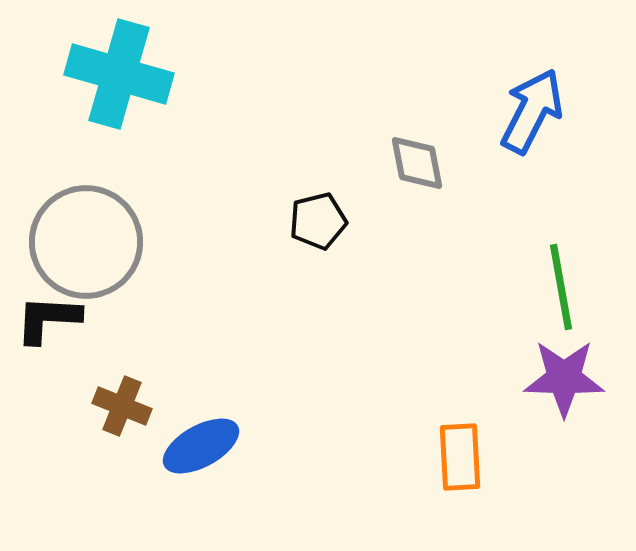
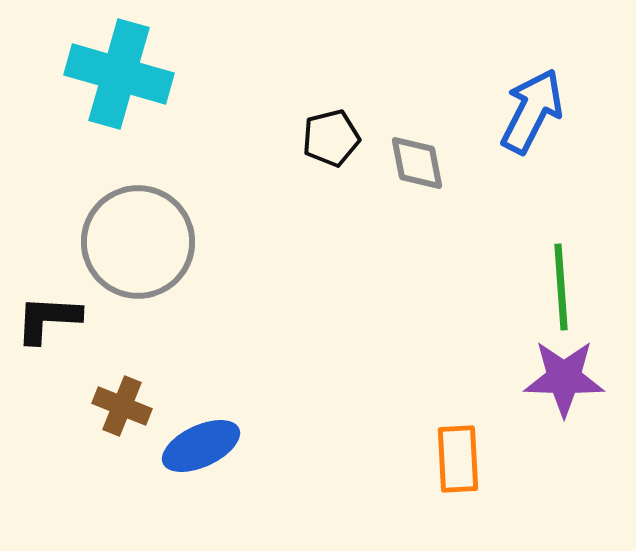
black pentagon: moved 13 px right, 83 px up
gray circle: moved 52 px right
green line: rotated 6 degrees clockwise
blue ellipse: rotated 4 degrees clockwise
orange rectangle: moved 2 px left, 2 px down
